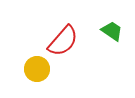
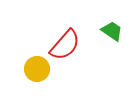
red semicircle: moved 2 px right, 4 px down
